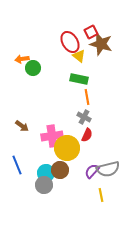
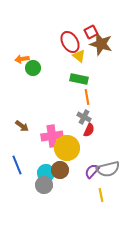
red semicircle: moved 2 px right, 5 px up
